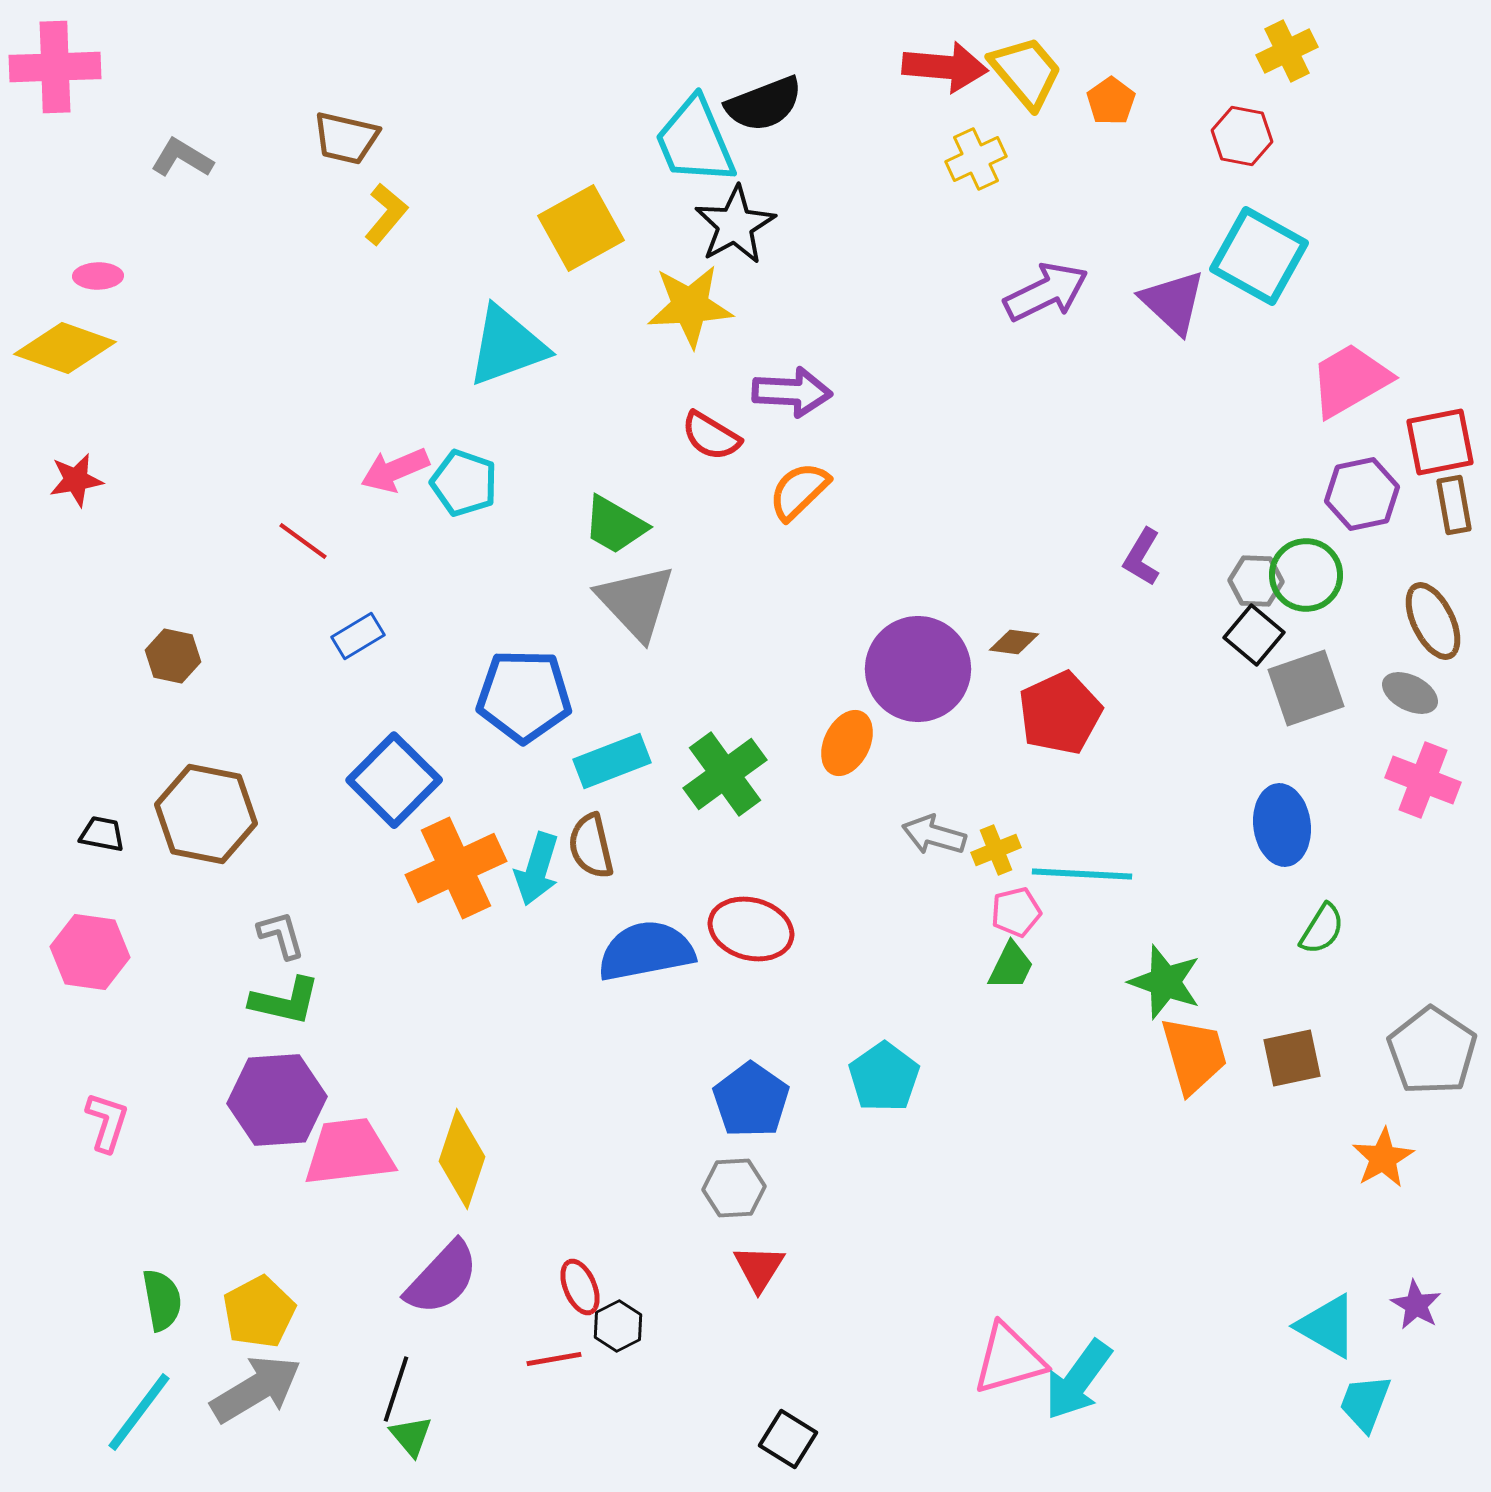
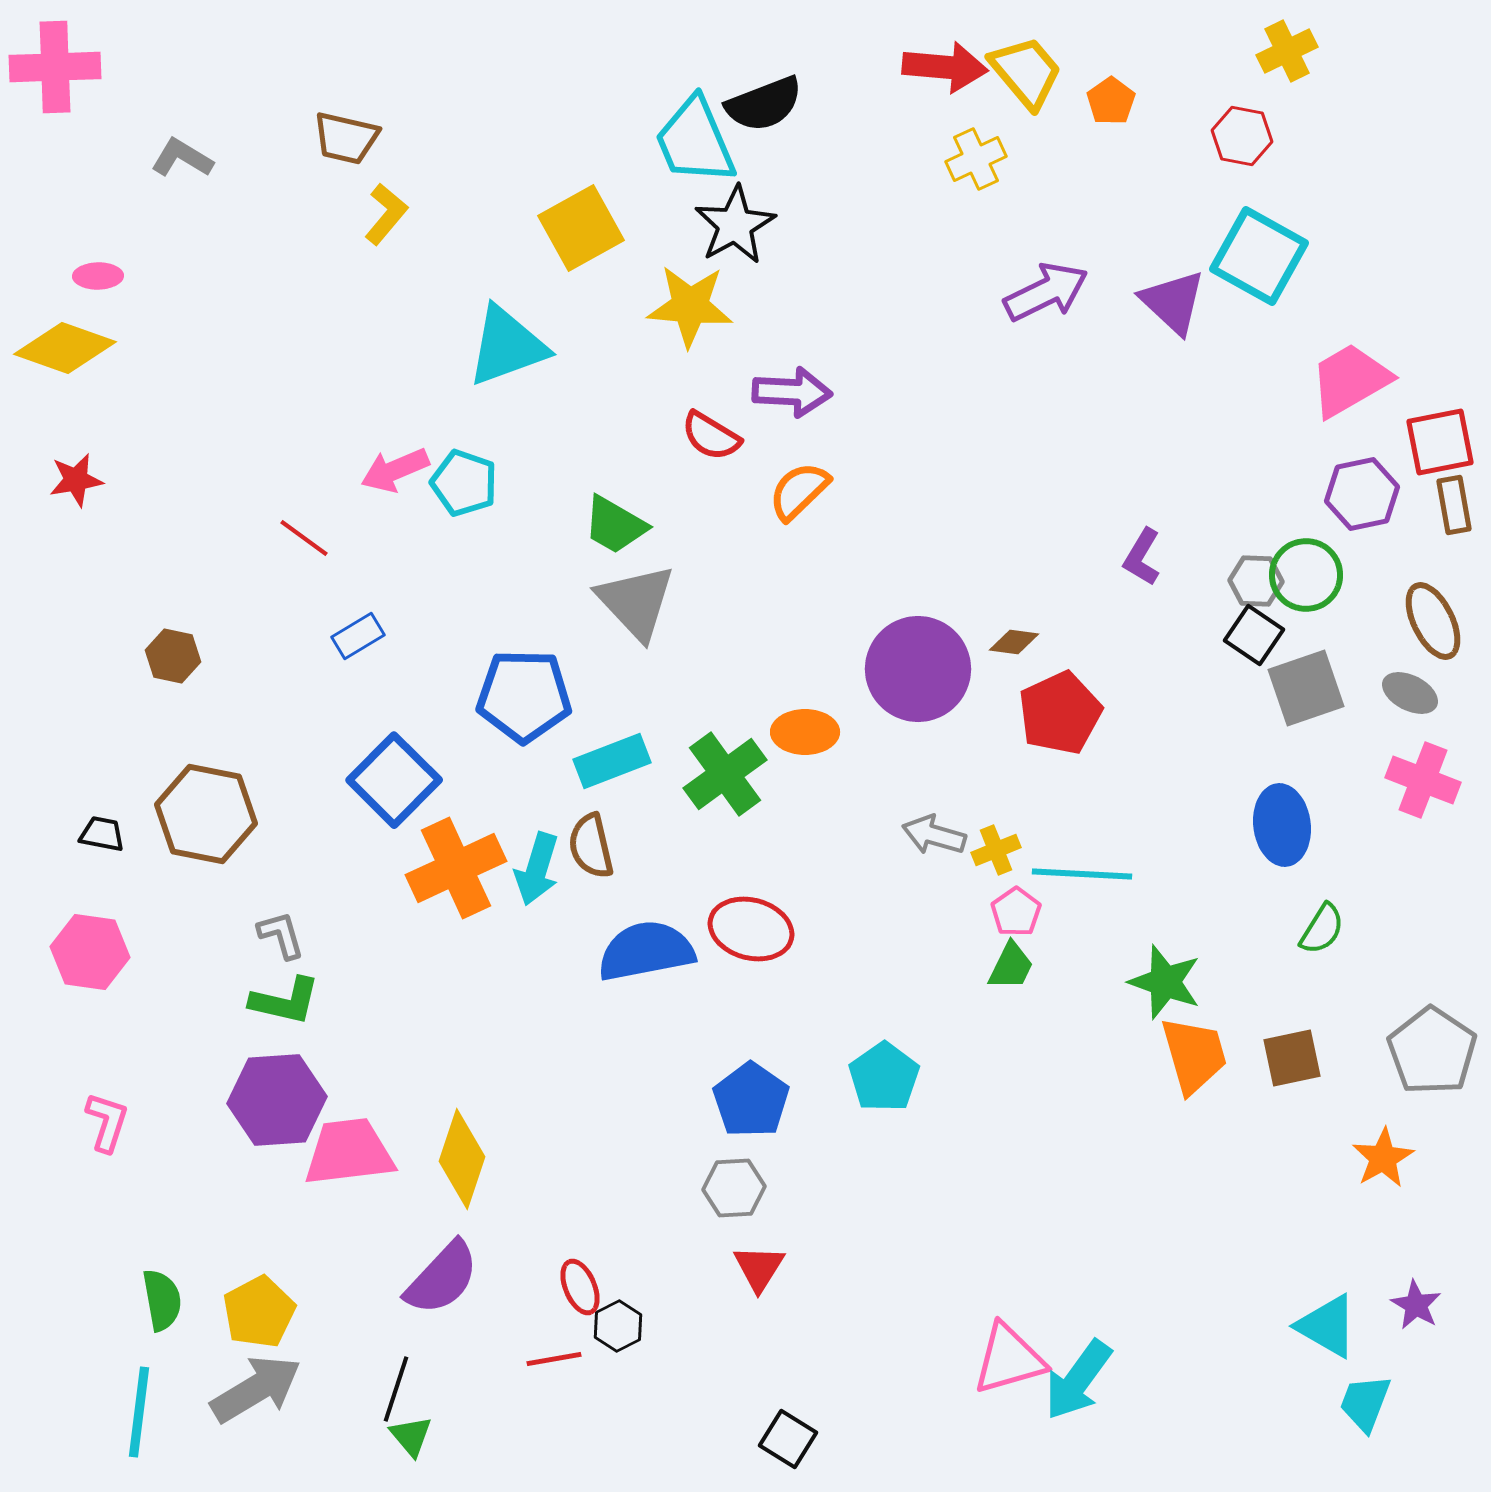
yellow star at (690, 306): rotated 8 degrees clockwise
red line at (303, 541): moved 1 px right, 3 px up
black square at (1254, 635): rotated 6 degrees counterclockwise
orange ellipse at (847, 743): moved 42 px left, 11 px up; rotated 64 degrees clockwise
pink pentagon at (1016, 912): rotated 21 degrees counterclockwise
cyan line at (139, 1412): rotated 30 degrees counterclockwise
